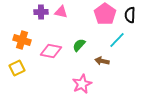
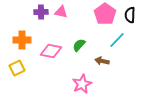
orange cross: rotated 18 degrees counterclockwise
